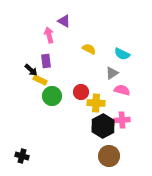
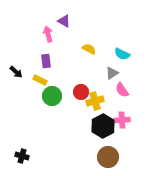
pink arrow: moved 1 px left, 1 px up
black arrow: moved 15 px left, 2 px down
pink semicircle: rotated 140 degrees counterclockwise
yellow cross: moved 1 px left, 2 px up; rotated 18 degrees counterclockwise
brown circle: moved 1 px left, 1 px down
